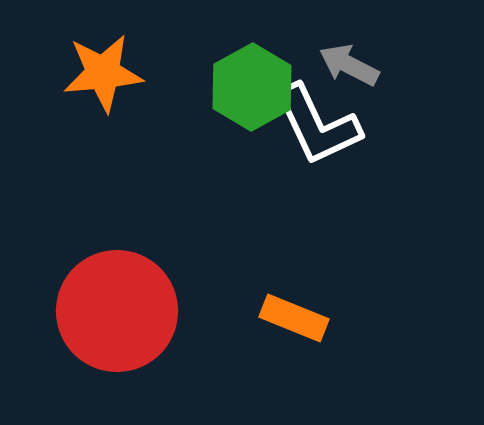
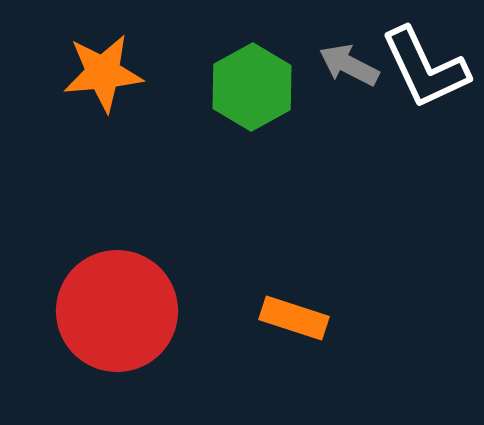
white L-shape: moved 108 px right, 57 px up
orange rectangle: rotated 4 degrees counterclockwise
